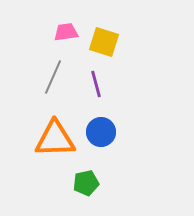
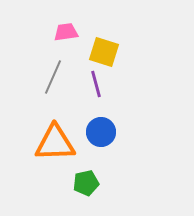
yellow square: moved 10 px down
orange triangle: moved 4 px down
